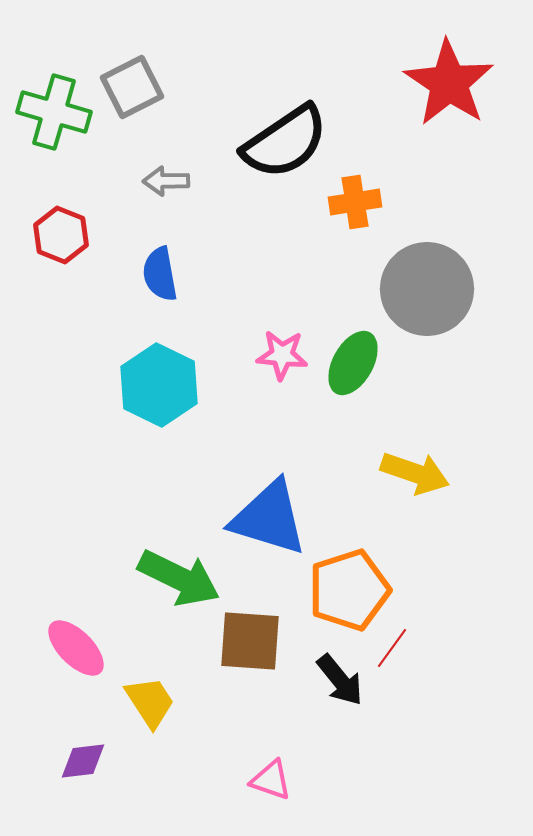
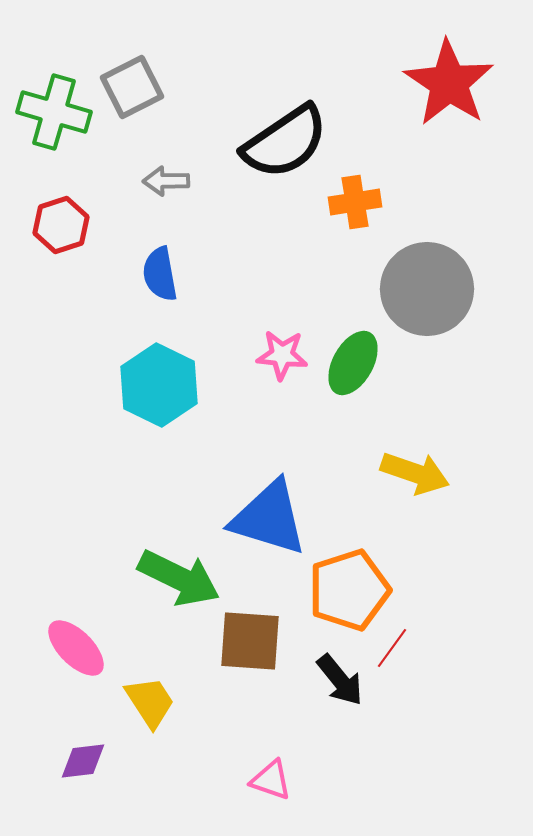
red hexagon: moved 10 px up; rotated 20 degrees clockwise
